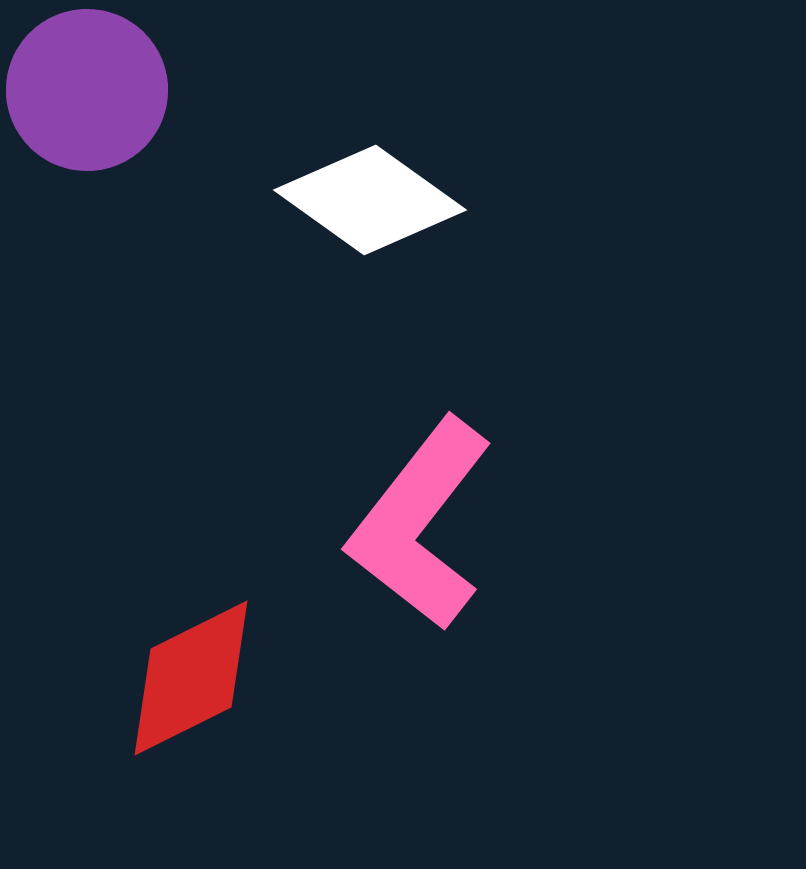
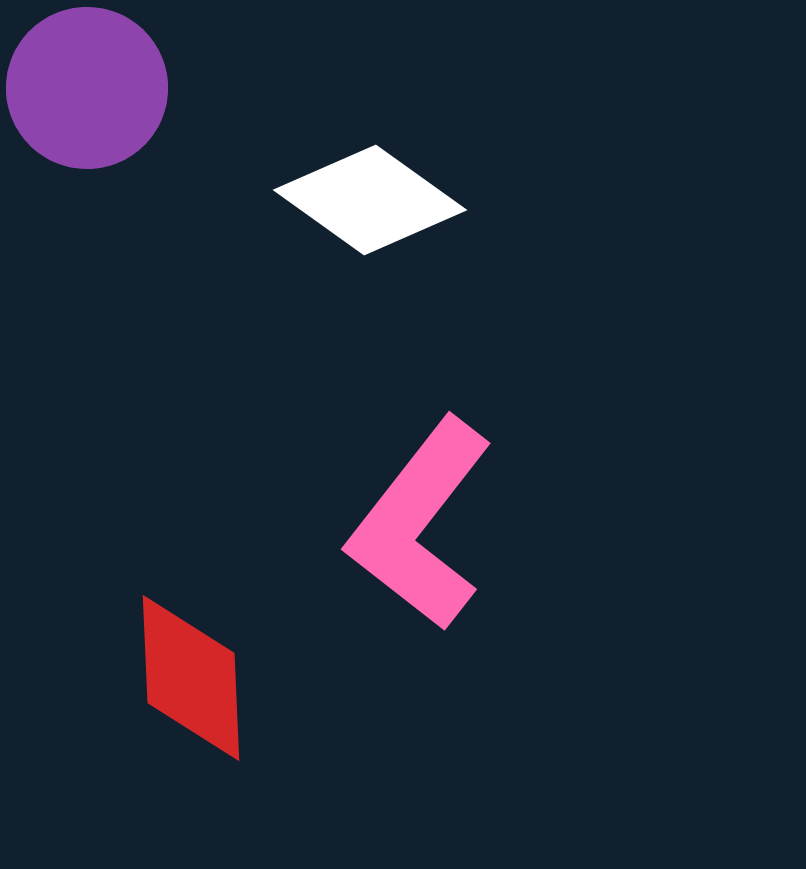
purple circle: moved 2 px up
red diamond: rotated 66 degrees counterclockwise
